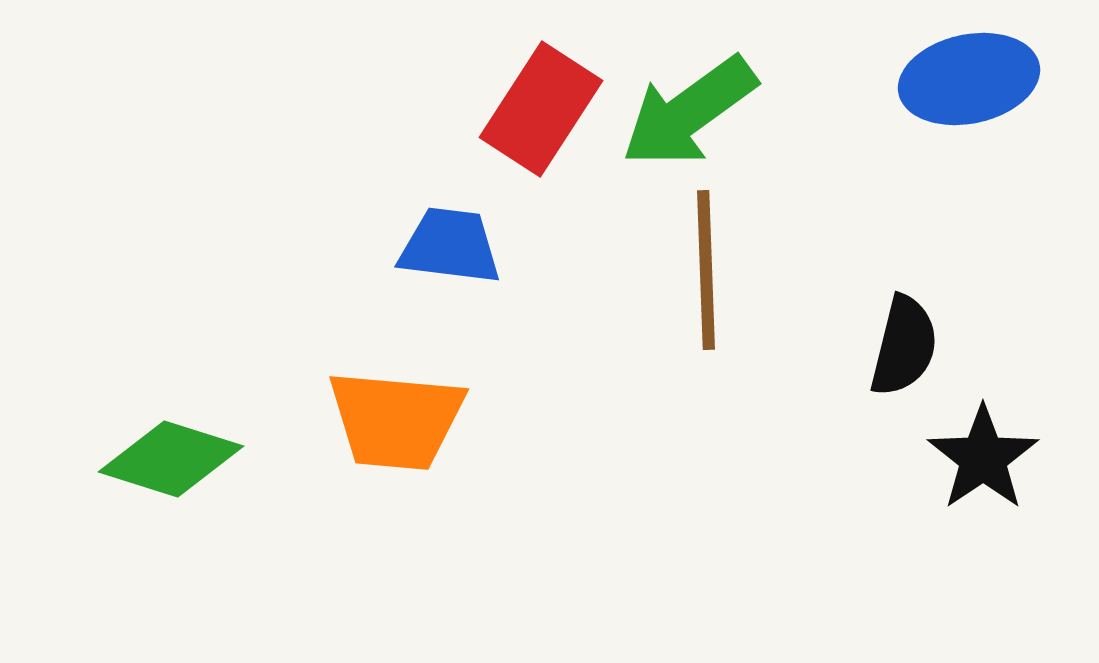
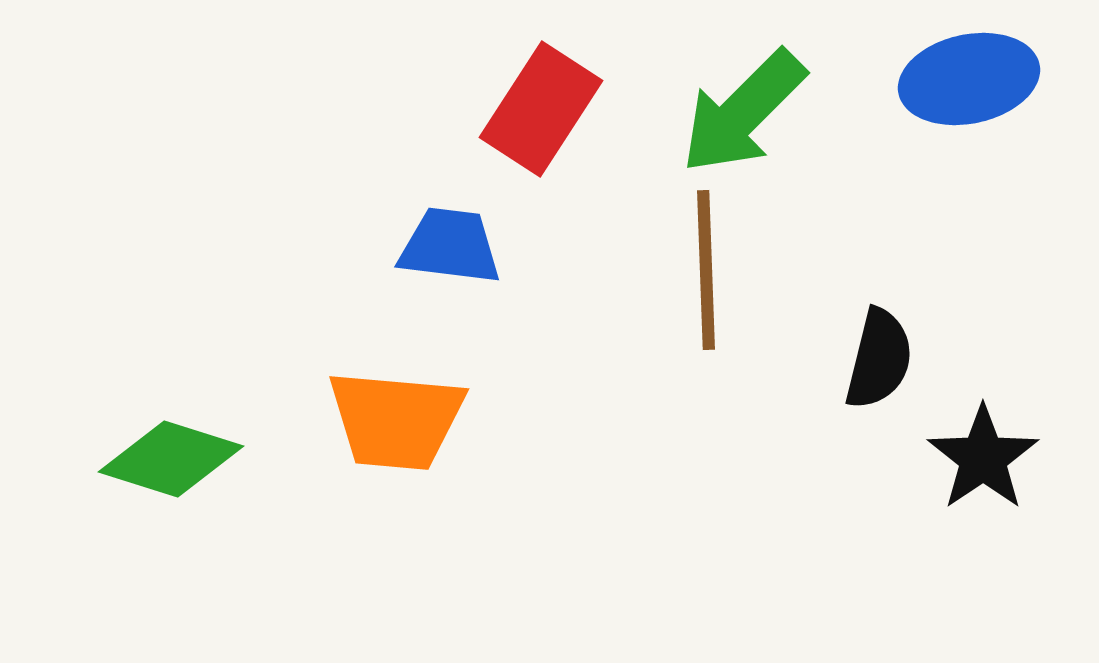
green arrow: moved 54 px right; rotated 9 degrees counterclockwise
black semicircle: moved 25 px left, 13 px down
